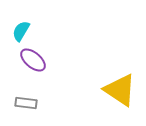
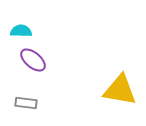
cyan semicircle: rotated 60 degrees clockwise
yellow triangle: rotated 24 degrees counterclockwise
